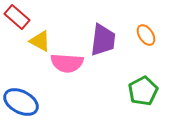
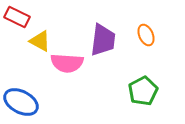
red rectangle: rotated 15 degrees counterclockwise
orange ellipse: rotated 10 degrees clockwise
